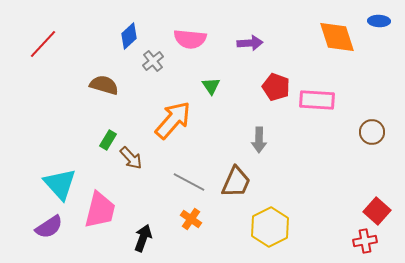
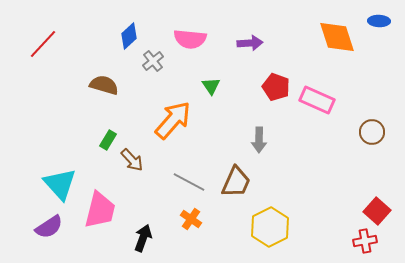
pink rectangle: rotated 20 degrees clockwise
brown arrow: moved 1 px right, 2 px down
